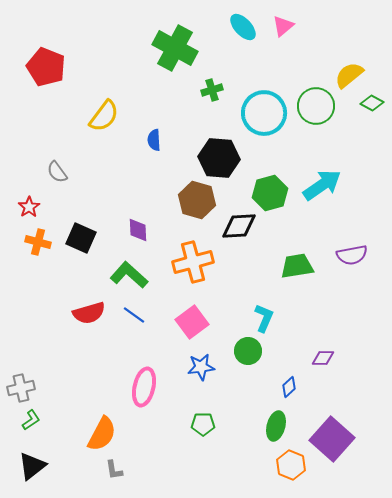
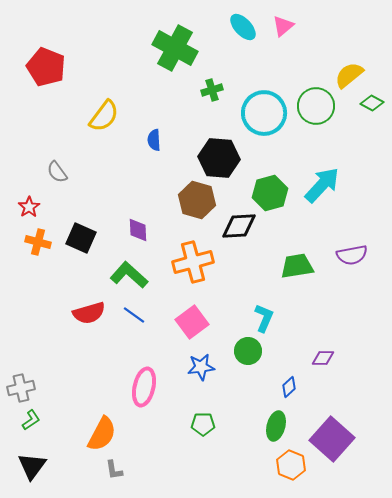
cyan arrow at (322, 185): rotated 12 degrees counterclockwise
black triangle at (32, 466): rotated 16 degrees counterclockwise
